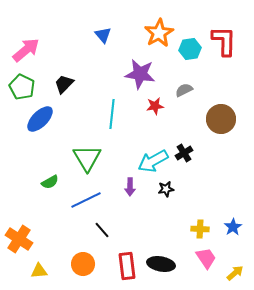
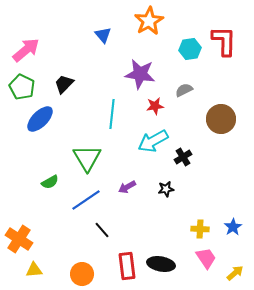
orange star: moved 10 px left, 12 px up
black cross: moved 1 px left, 4 px down
cyan arrow: moved 20 px up
purple arrow: moved 3 px left; rotated 60 degrees clockwise
blue line: rotated 8 degrees counterclockwise
orange circle: moved 1 px left, 10 px down
yellow triangle: moved 5 px left, 1 px up
